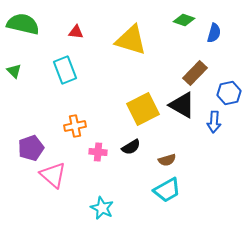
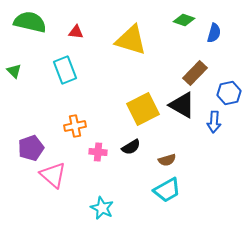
green semicircle: moved 7 px right, 2 px up
